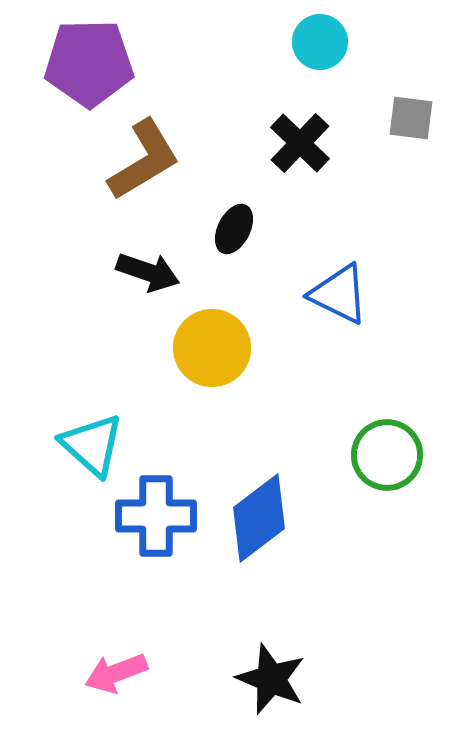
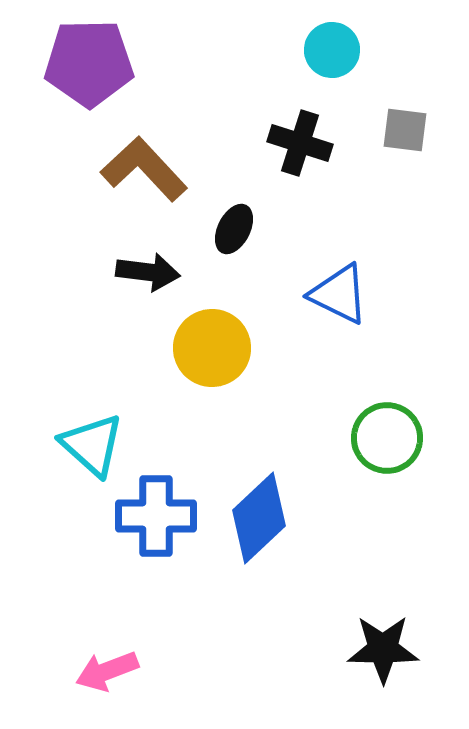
cyan circle: moved 12 px right, 8 px down
gray square: moved 6 px left, 12 px down
black cross: rotated 26 degrees counterclockwise
brown L-shape: moved 9 px down; rotated 102 degrees counterclockwise
black arrow: rotated 12 degrees counterclockwise
green circle: moved 17 px up
blue diamond: rotated 6 degrees counterclockwise
pink arrow: moved 9 px left, 2 px up
black star: moved 112 px right, 30 px up; rotated 22 degrees counterclockwise
